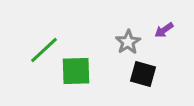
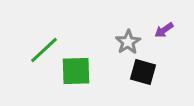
black square: moved 2 px up
